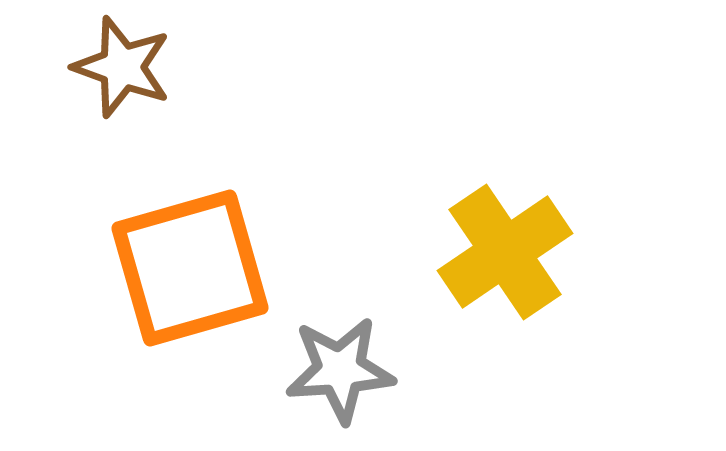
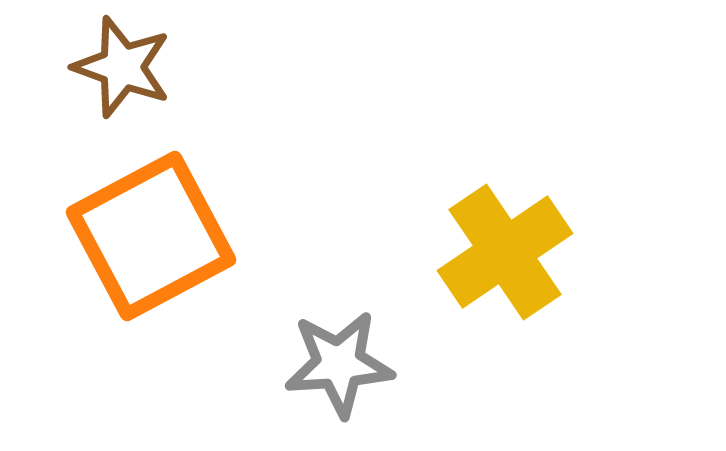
orange square: moved 39 px left, 32 px up; rotated 12 degrees counterclockwise
gray star: moved 1 px left, 6 px up
